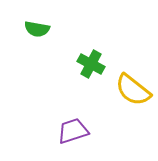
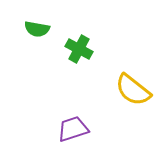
green cross: moved 12 px left, 15 px up
purple trapezoid: moved 2 px up
